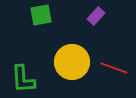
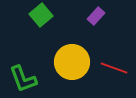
green square: rotated 30 degrees counterclockwise
green L-shape: rotated 16 degrees counterclockwise
